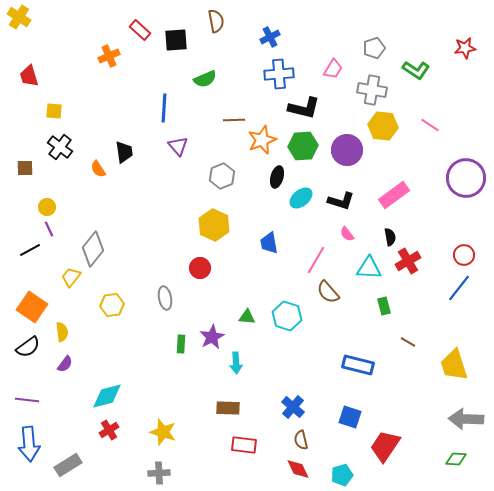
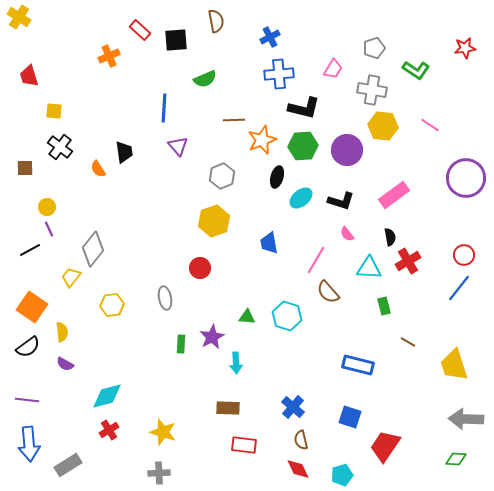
yellow hexagon at (214, 225): moved 4 px up; rotated 16 degrees clockwise
purple semicircle at (65, 364): rotated 84 degrees clockwise
